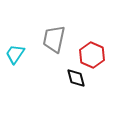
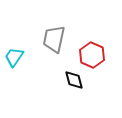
cyan trapezoid: moved 1 px left, 3 px down
black diamond: moved 2 px left, 2 px down
